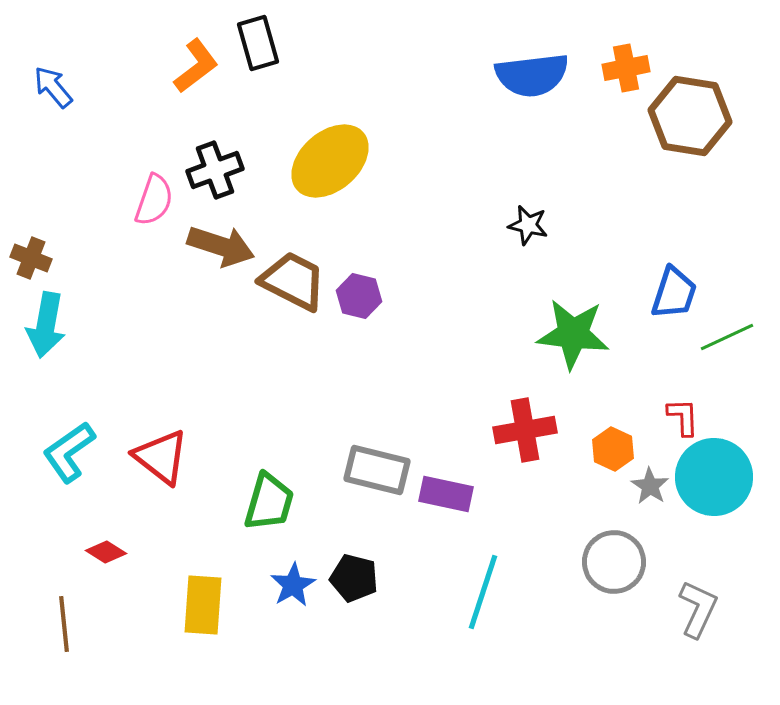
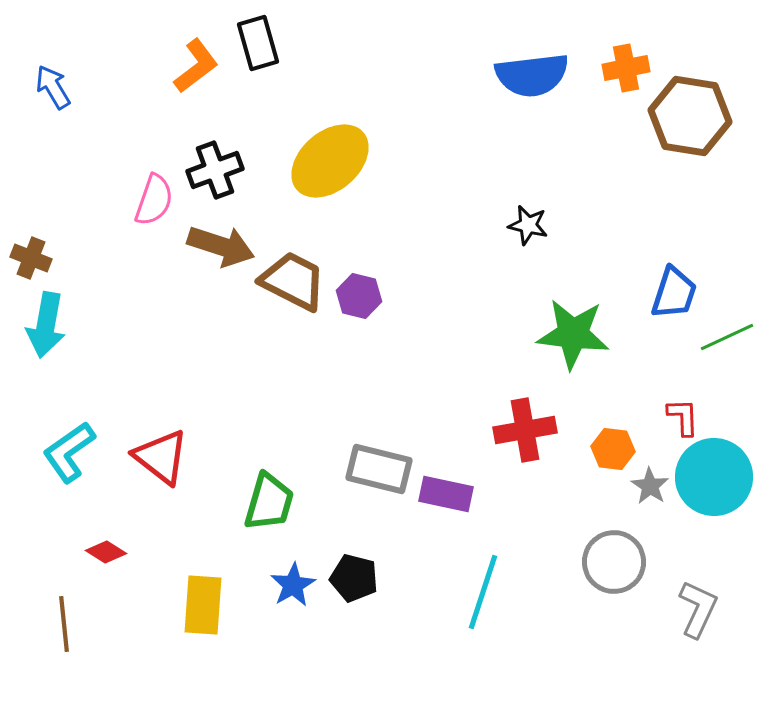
blue arrow: rotated 9 degrees clockwise
orange hexagon: rotated 18 degrees counterclockwise
gray rectangle: moved 2 px right, 1 px up
